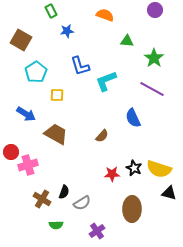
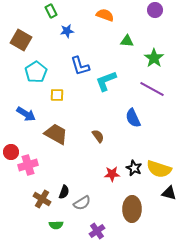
brown semicircle: moved 4 px left; rotated 80 degrees counterclockwise
